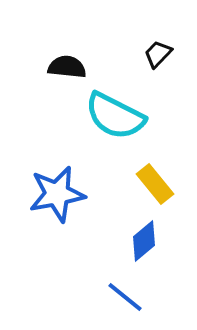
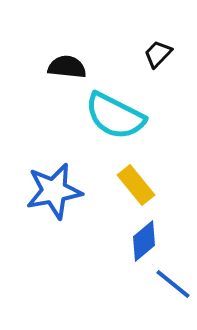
yellow rectangle: moved 19 px left, 1 px down
blue star: moved 3 px left, 3 px up
blue line: moved 48 px right, 13 px up
